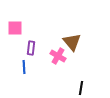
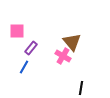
pink square: moved 2 px right, 3 px down
purple rectangle: rotated 32 degrees clockwise
pink cross: moved 5 px right
blue line: rotated 32 degrees clockwise
